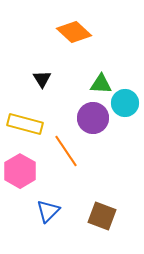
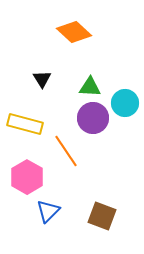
green triangle: moved 11 px left, 3 px down
pink hexagon: moved 7 px right, 6 px down
